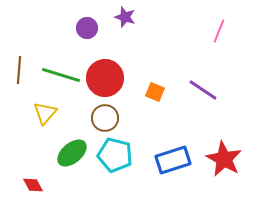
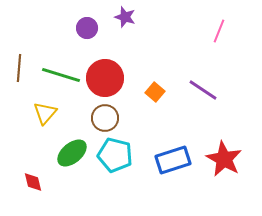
brown line: moved 2 px up
orange square: rotated 18 degrees clockwise
red diamond: moved 3 px up; rotated 15 degrees clockwise
